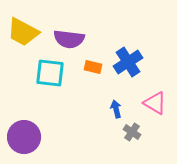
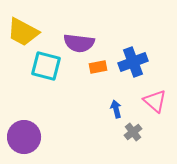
purple semicircle: moved 10 px right, 4 px down
blue cross: moved 5 px right; rotated 12 degrees clockwise
orange rectangle: moved 5 px right; rotated 24 degrees counterclockwise
cyan square: moved 4 px left, 7 px up; rotated 8 degrees clockwise
pink triangle: moved 2 px up; rotated 10 degrees clockwise
gray cross: moved 1 px right; rotated 18 degrees clockwise
